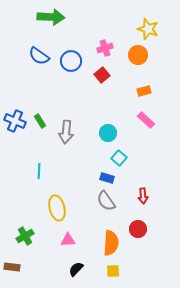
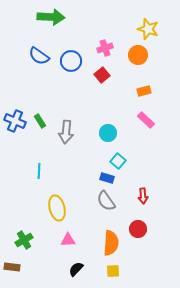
cyan square: moved 1 px left, 3 px down
green cross: moved 1 px left, 4 px down
